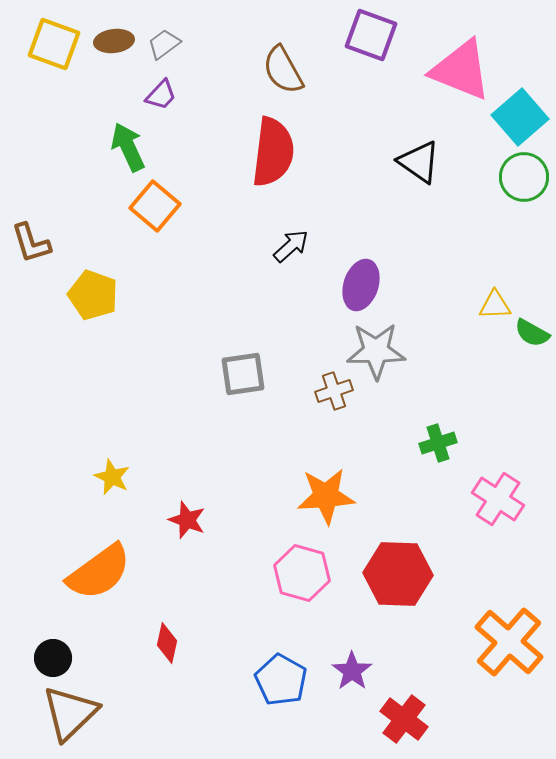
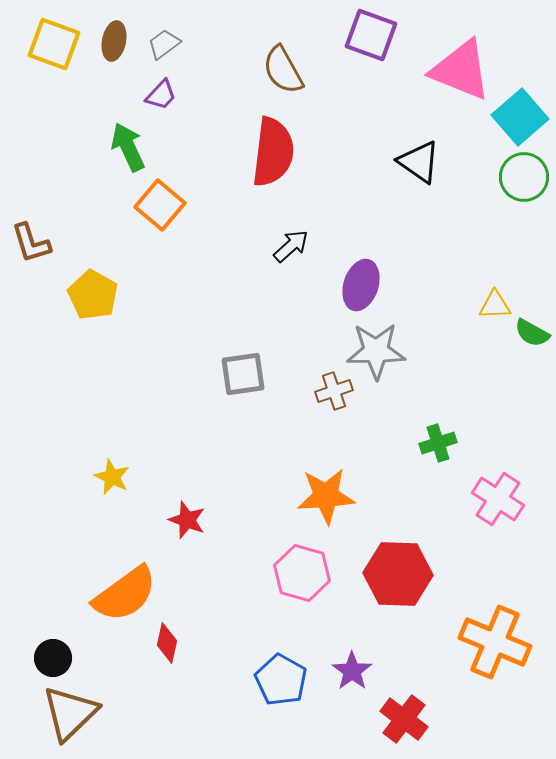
brown ellipse: rotated 72 degrees counterclockwise
orange square: moved 5 px right, 1 px up
yellow pentagon: rotated 9 degrees clockwise
orange semicircle: moved 26 px right, 22 px down
orange cross: moved 14 px left; rotated 18 degrees counterclockwise
